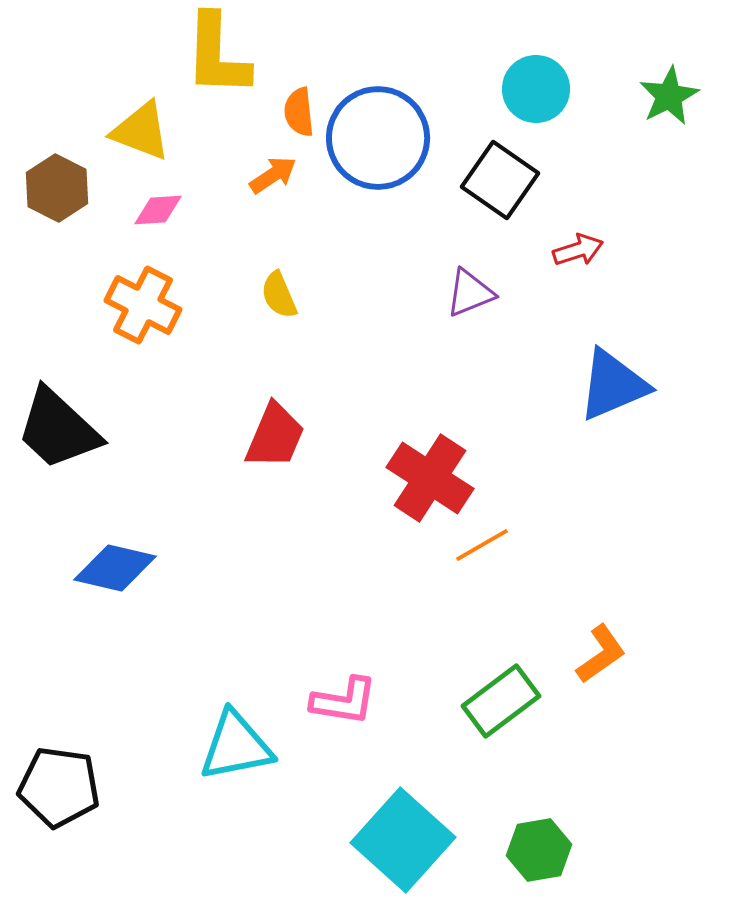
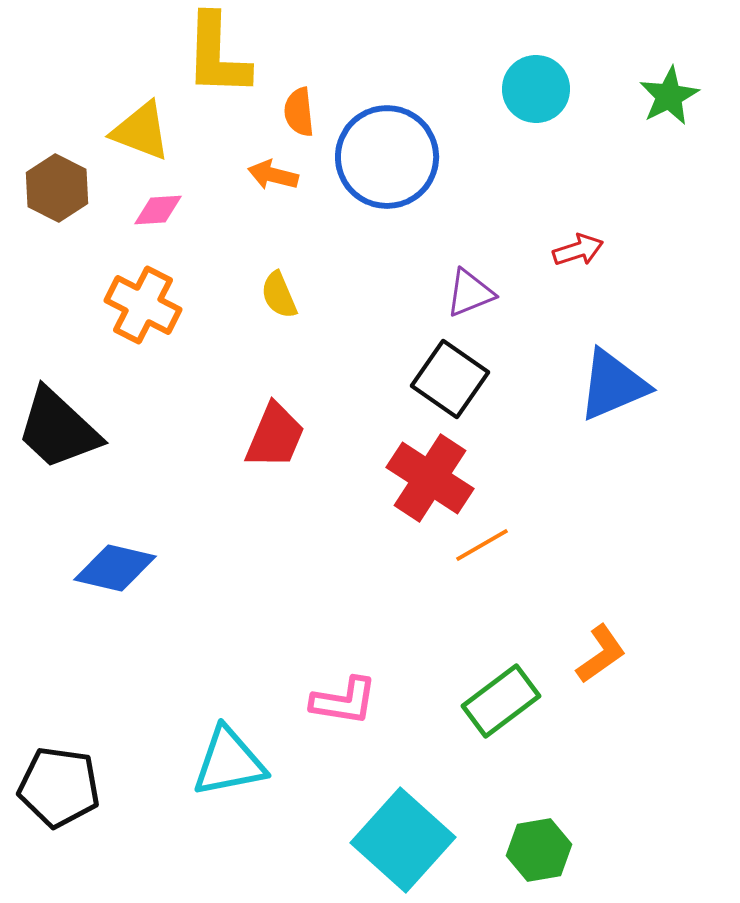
blue circle: moved 9 px right, 19 px down
orange arrow: rotated 132 degrees counterclockwise
black square: moved 50 px left, 199 px down
cyan triangle: moved 7 px left, 16 px down
